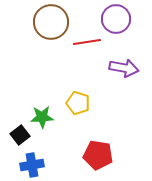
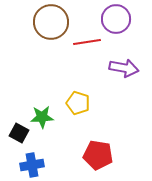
black square: moved 1 px left, 2 px up; rotated 24 degrees counterclockwise
